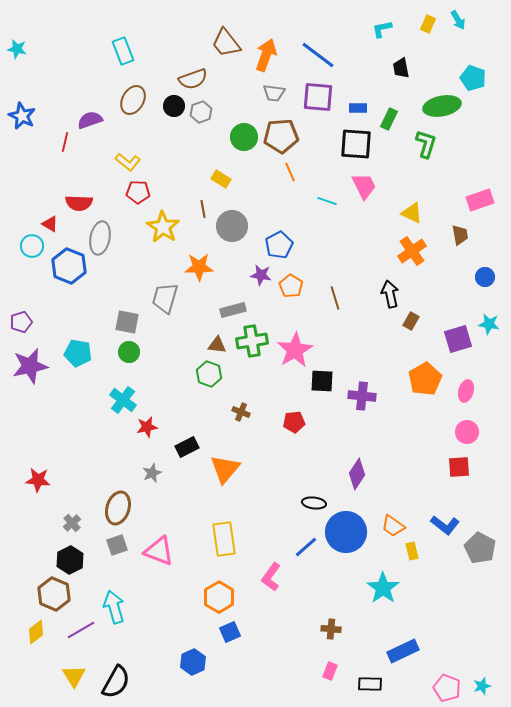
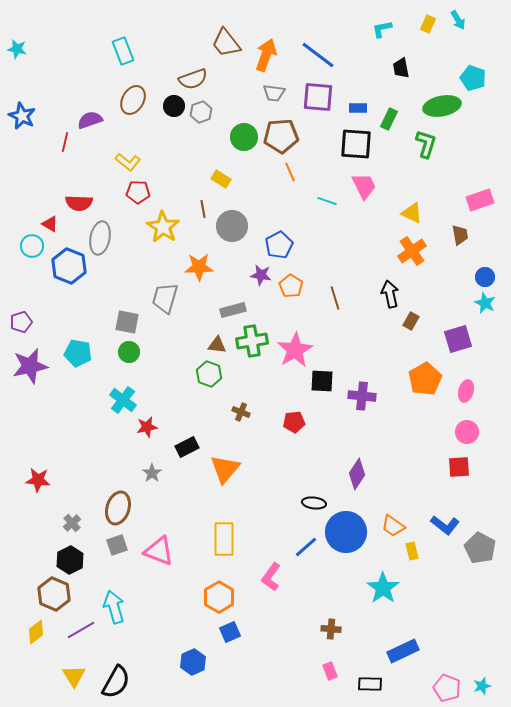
cyan star at (489, 324): moved 4 px left, 21 px up; rotated 15 degrees clockwise
gray star at (152, 473): rotated 12 degrees counterclockwise
yellow rectangle at (224, 539): rotated 8 degrees clockwise
pink rectangle at (330, 671): rotated 42 degrees counterclockwise
